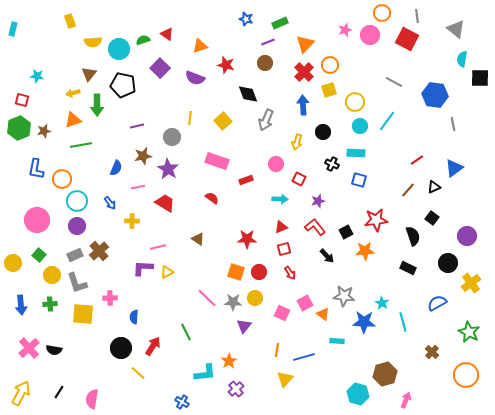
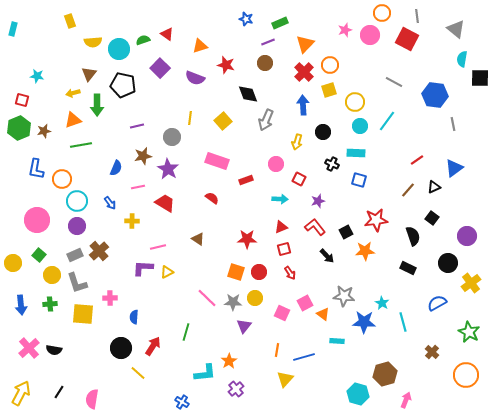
green line at (186, 332): rotated 42 degrees clockwise
